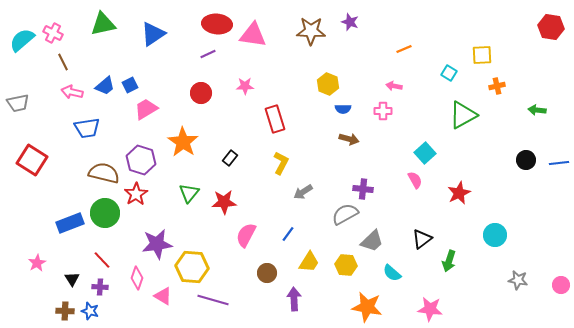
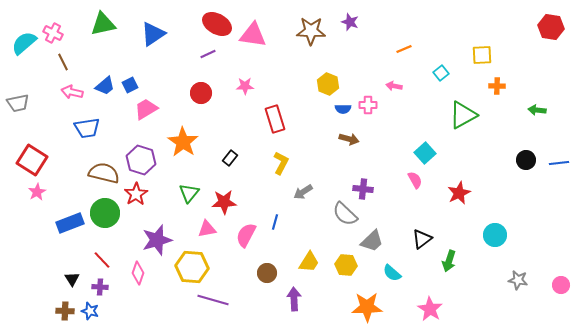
red ellipse at (217, 24): rotated 24 degrees clockwise
cyan semicircle at (22, 40): moved 2 px right, 3 px down
cyan square at (449, 73): moved 8 px left; rotated 21 degrees clockwise
orange cross at (497, 86): rotated 14 degrees clockwise
pink cross at (383, 111): moved 15 px left, 6 px up
gray semicircle at (345, 214): rotated 108 degrees counterclockwise
blue line at (288, 234): moved 13 px left, 12 px up; rotated 21 degrees counterclockwise
purple star at (157, 244): moved 4 px up; rotated 8 degrees counterclockwise
pink star at (37, 263): moved 71 px up
pink diamond at (137, 278): moved 1 px right, 5 px up
pink triangle at (163, 296): moved 44 px right, 67 px up; rotated 42 degrees counterclockwise
orange star at (367, 307): rotated 12 degrees counterclockwise
pink star at (430, 309): rotated 25 degrees clockwise
